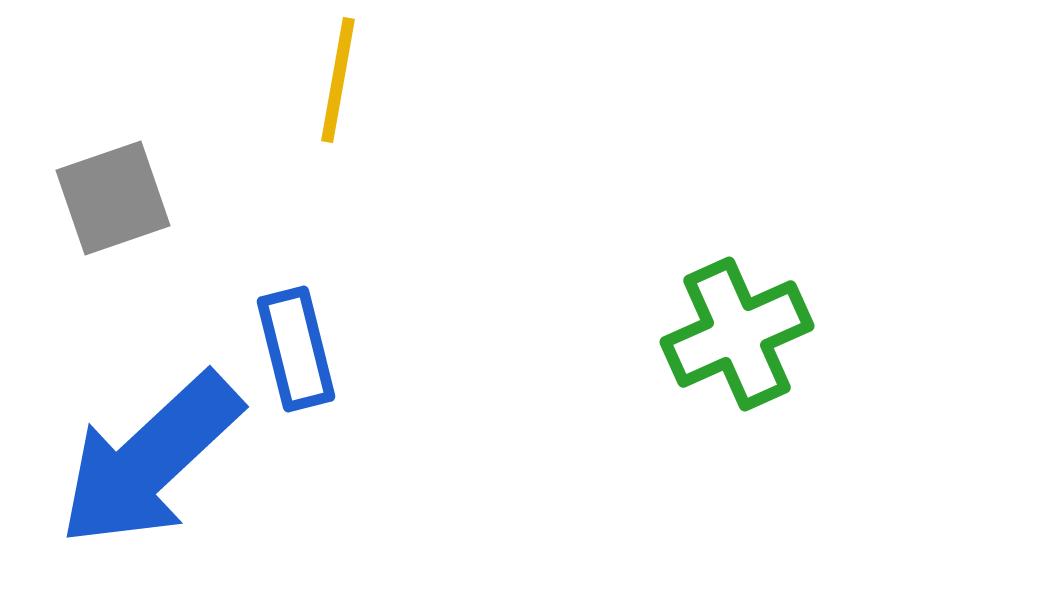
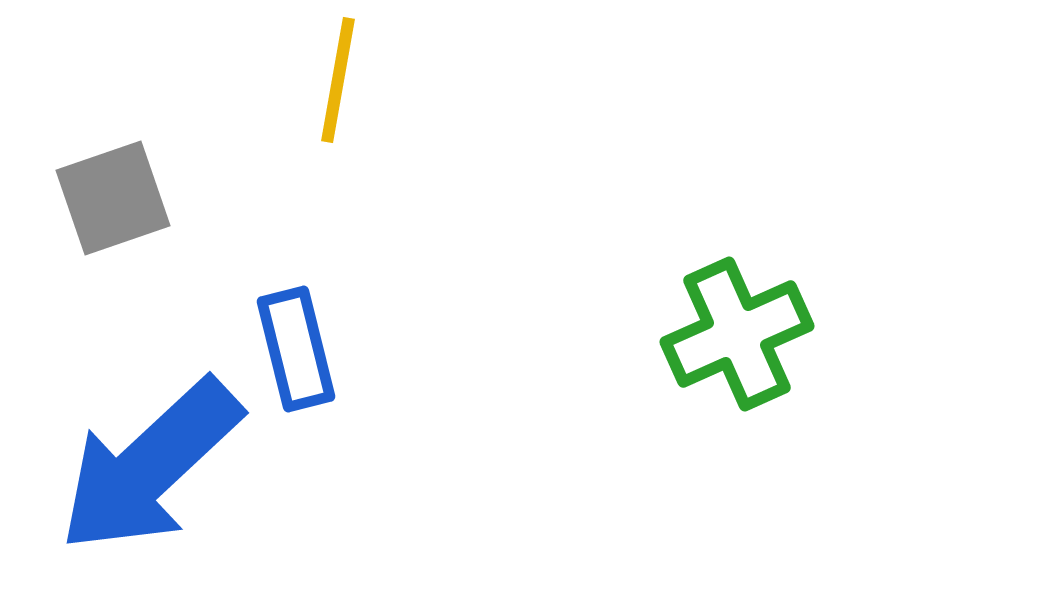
blue arrow: moved 6 px down
